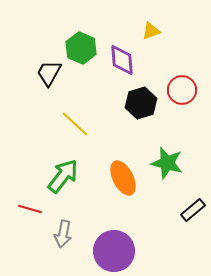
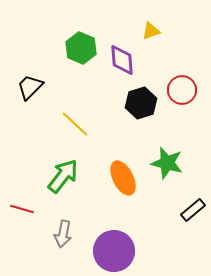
black trapezoid: moved 19 px left, 14 px down; rotated 16 degrees clockwise
red line: moved 8 px left
